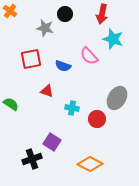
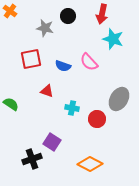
black circle: moved 3 px right, 2 px down
pink semicircle: moved 6 px down
gray ellipse: moved 2 px right, 1 px down
